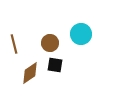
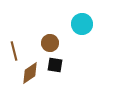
cyan circle: moved 1 px right, 10 px up
brown line: moved 7 px down
